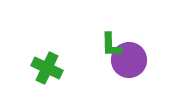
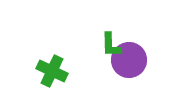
green cross: moved 5 px right, 3 px down
